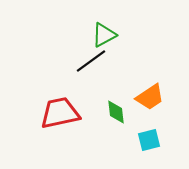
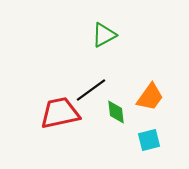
black line: moved 29 px down
orange trapezoid: rotated 20 degrees counterclockwise
